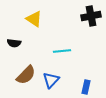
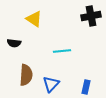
brown semicircle: rotated 40 degrees counterclockwise
blue triangle: moved 4 px down
